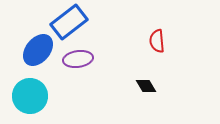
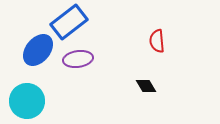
cyan circle: moved 3 px left, 5 px down
